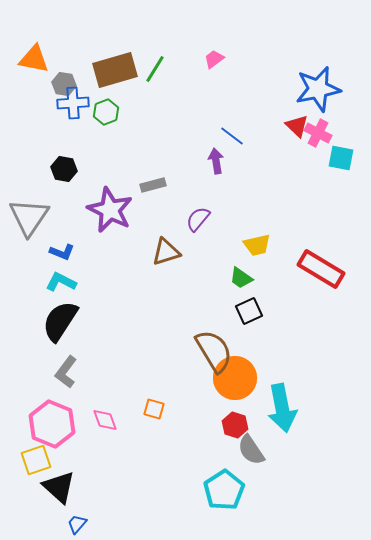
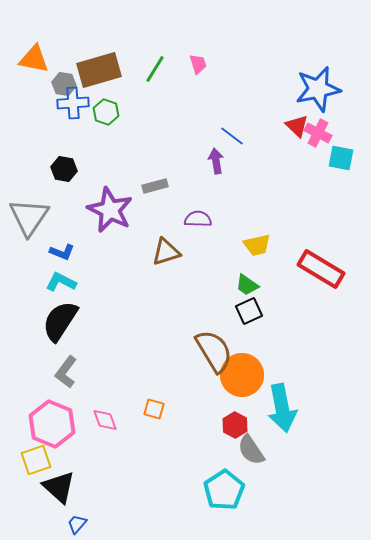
pink trapezoid: moved 16 px left, 5 px down; rotated 110 degrees clockwise
brown rectangle: moved 16 px left
green hexagon: rotated 20 degrees counterclockwise
gray rectangle: moved 2 px right, 1 px down
purple semicircle: rotated 52 degrees clockwise
green trapezoid: moved 6 px right, 7 px down
orange circle: moved 7 px right, 3 px up
red hexagon: rotated 10 degrees clockwise
